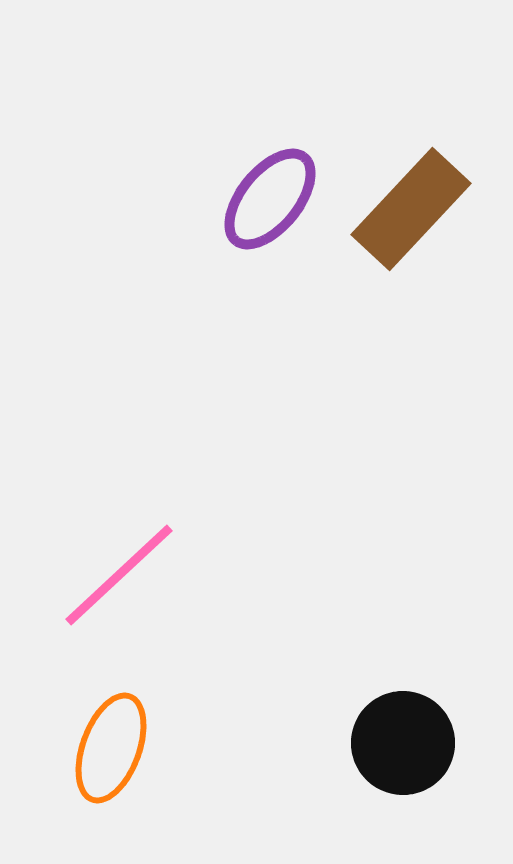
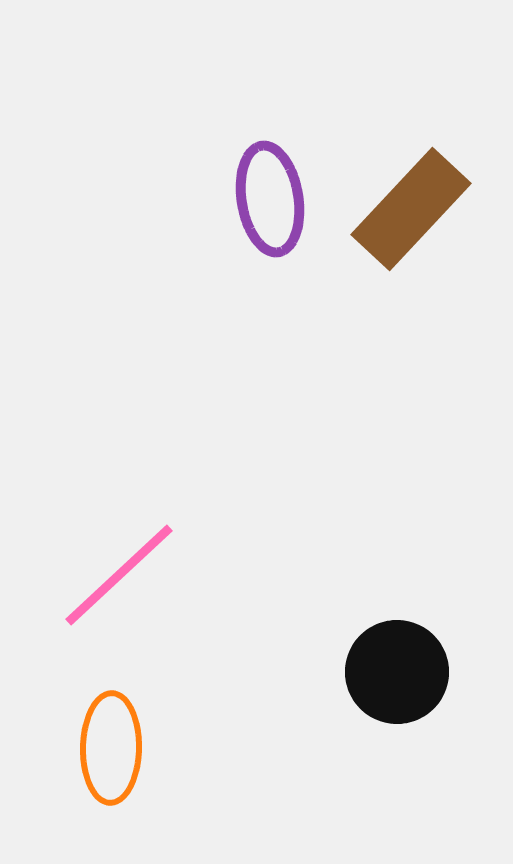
purple ellipse: rotated 48 degrees counterclockwise
black circle: moved 6 px left, 71 px up
orange ellipse: rotated 19 degrees counterclockwise
